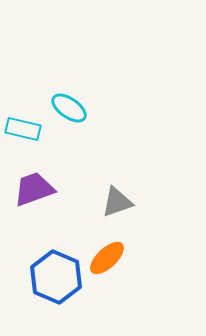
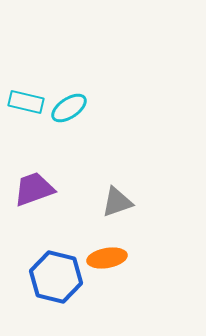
cyan ellipse: rotated 69 degrees counterclockwise
cyan rectangle: moved 3 px right, 27 px up
orange ellipse: rotated 33 degrees clockwise
blue hexagon: rotated 9 degrees counterclockwise
